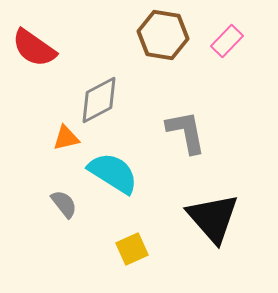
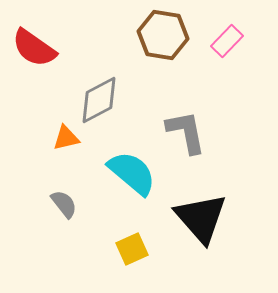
cyan semicircle: moved 19 px right; rotated 8 degrees clockwise
black triangle: moved 12 px left
